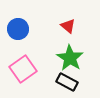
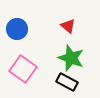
blue circle: moved 1 px left
green star: moved 1 px right; rotated 12 degrees counterclockwise
pink square: rotated 20 degrees counterclockwise
